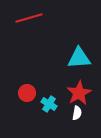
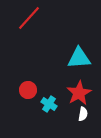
red line: rotated 32 degrees counterclockwise
red circle: moved 1 px right, 3 px up
white semicircle: moved 6 px right, 1 px down
